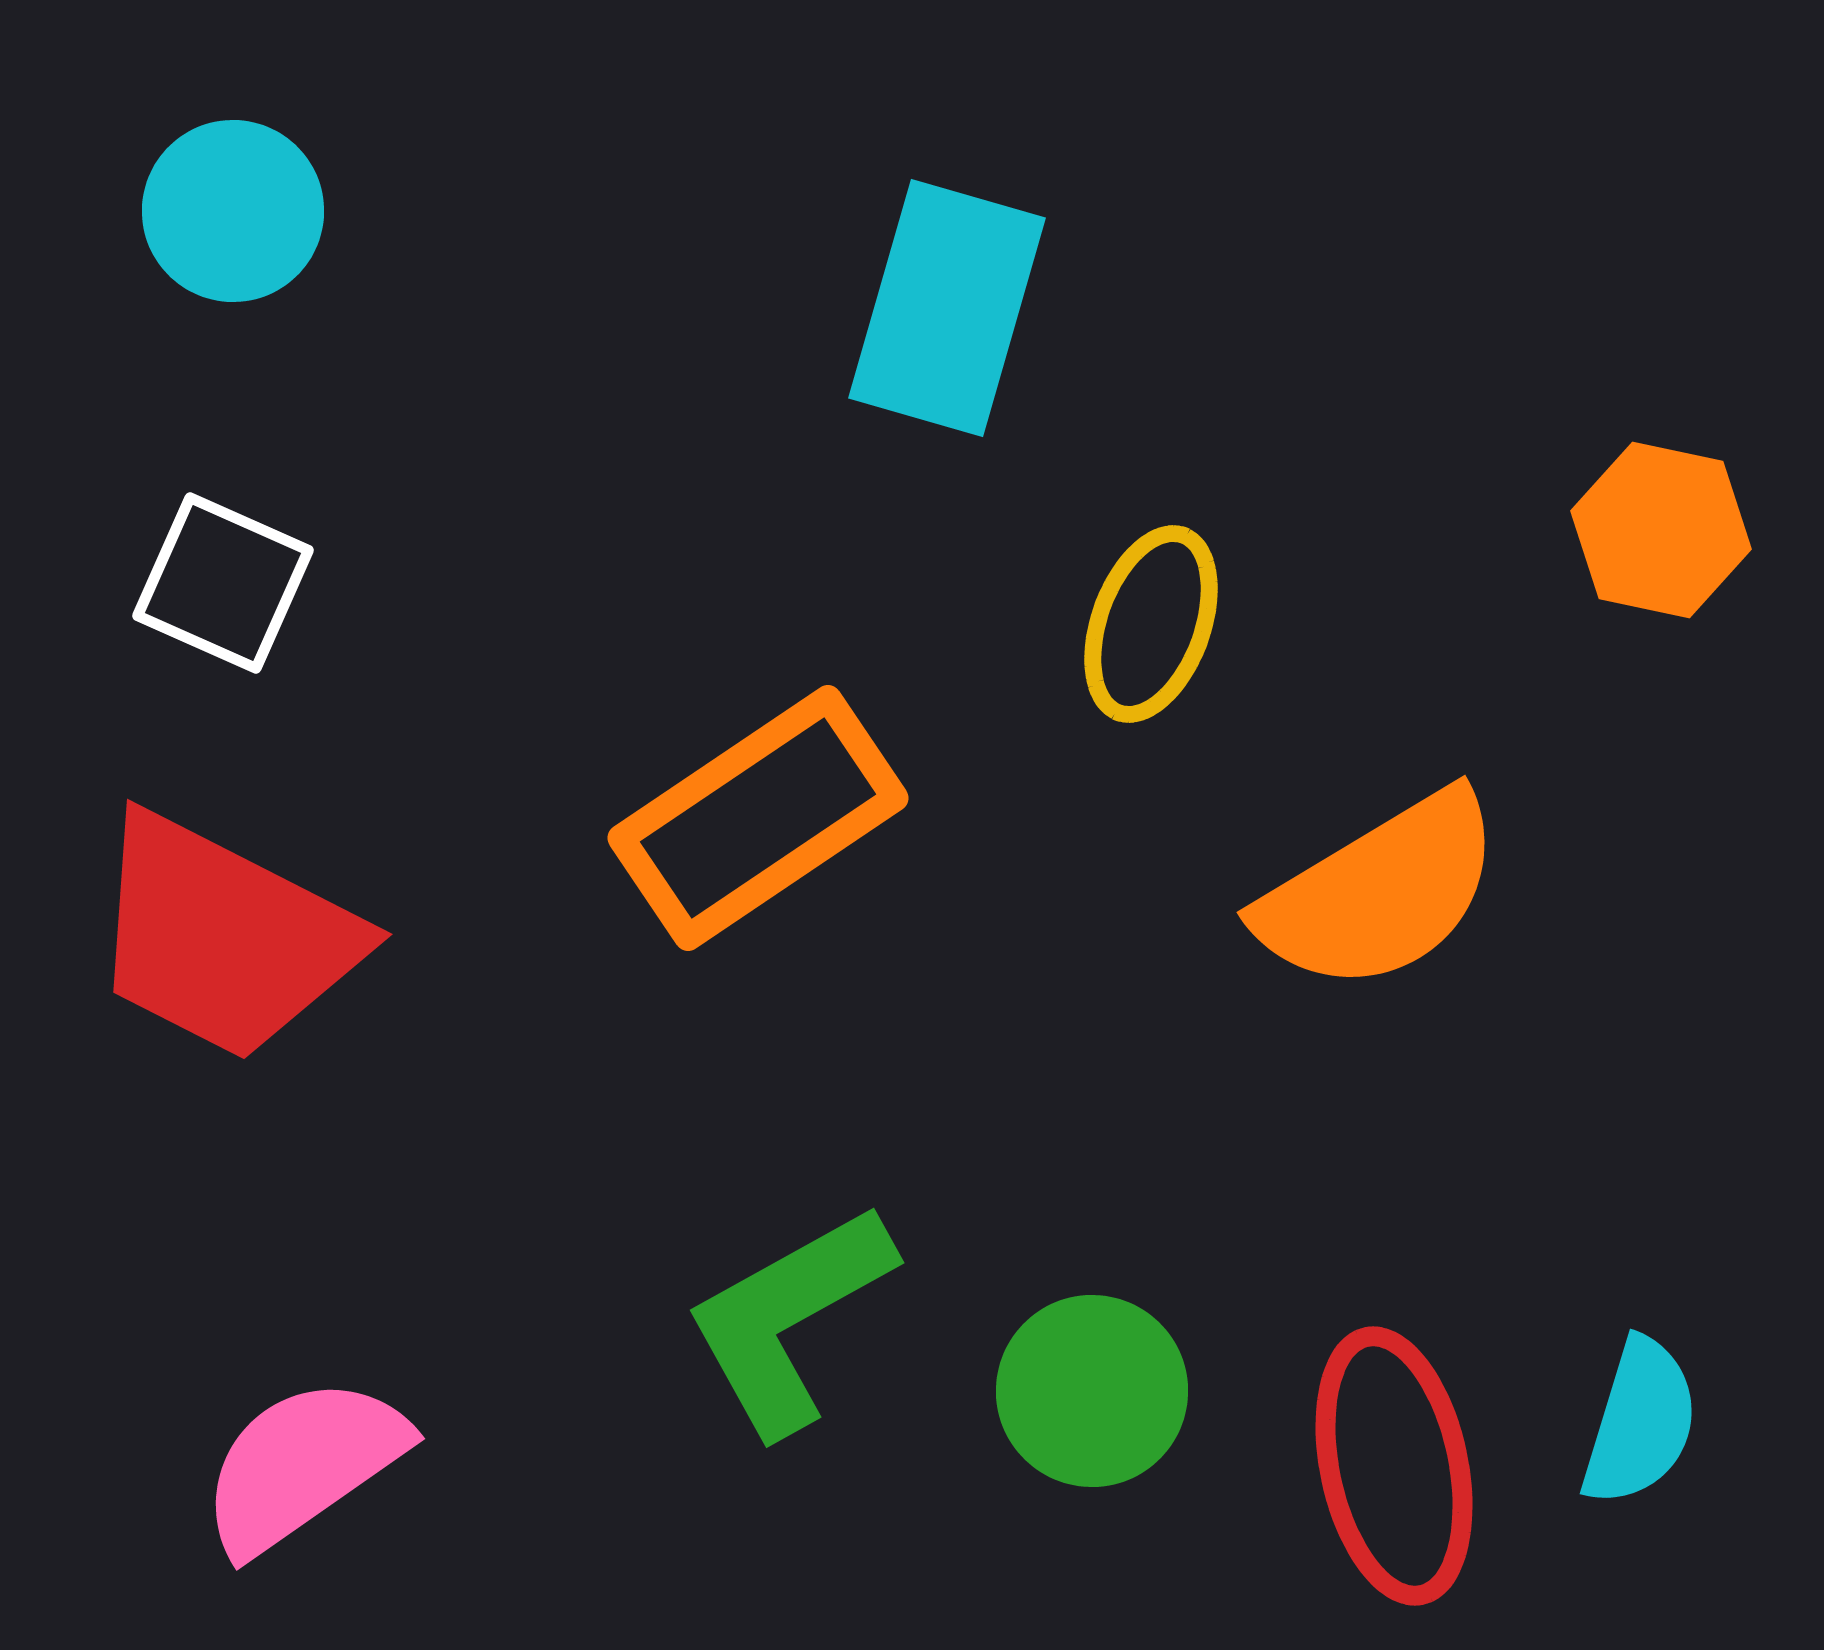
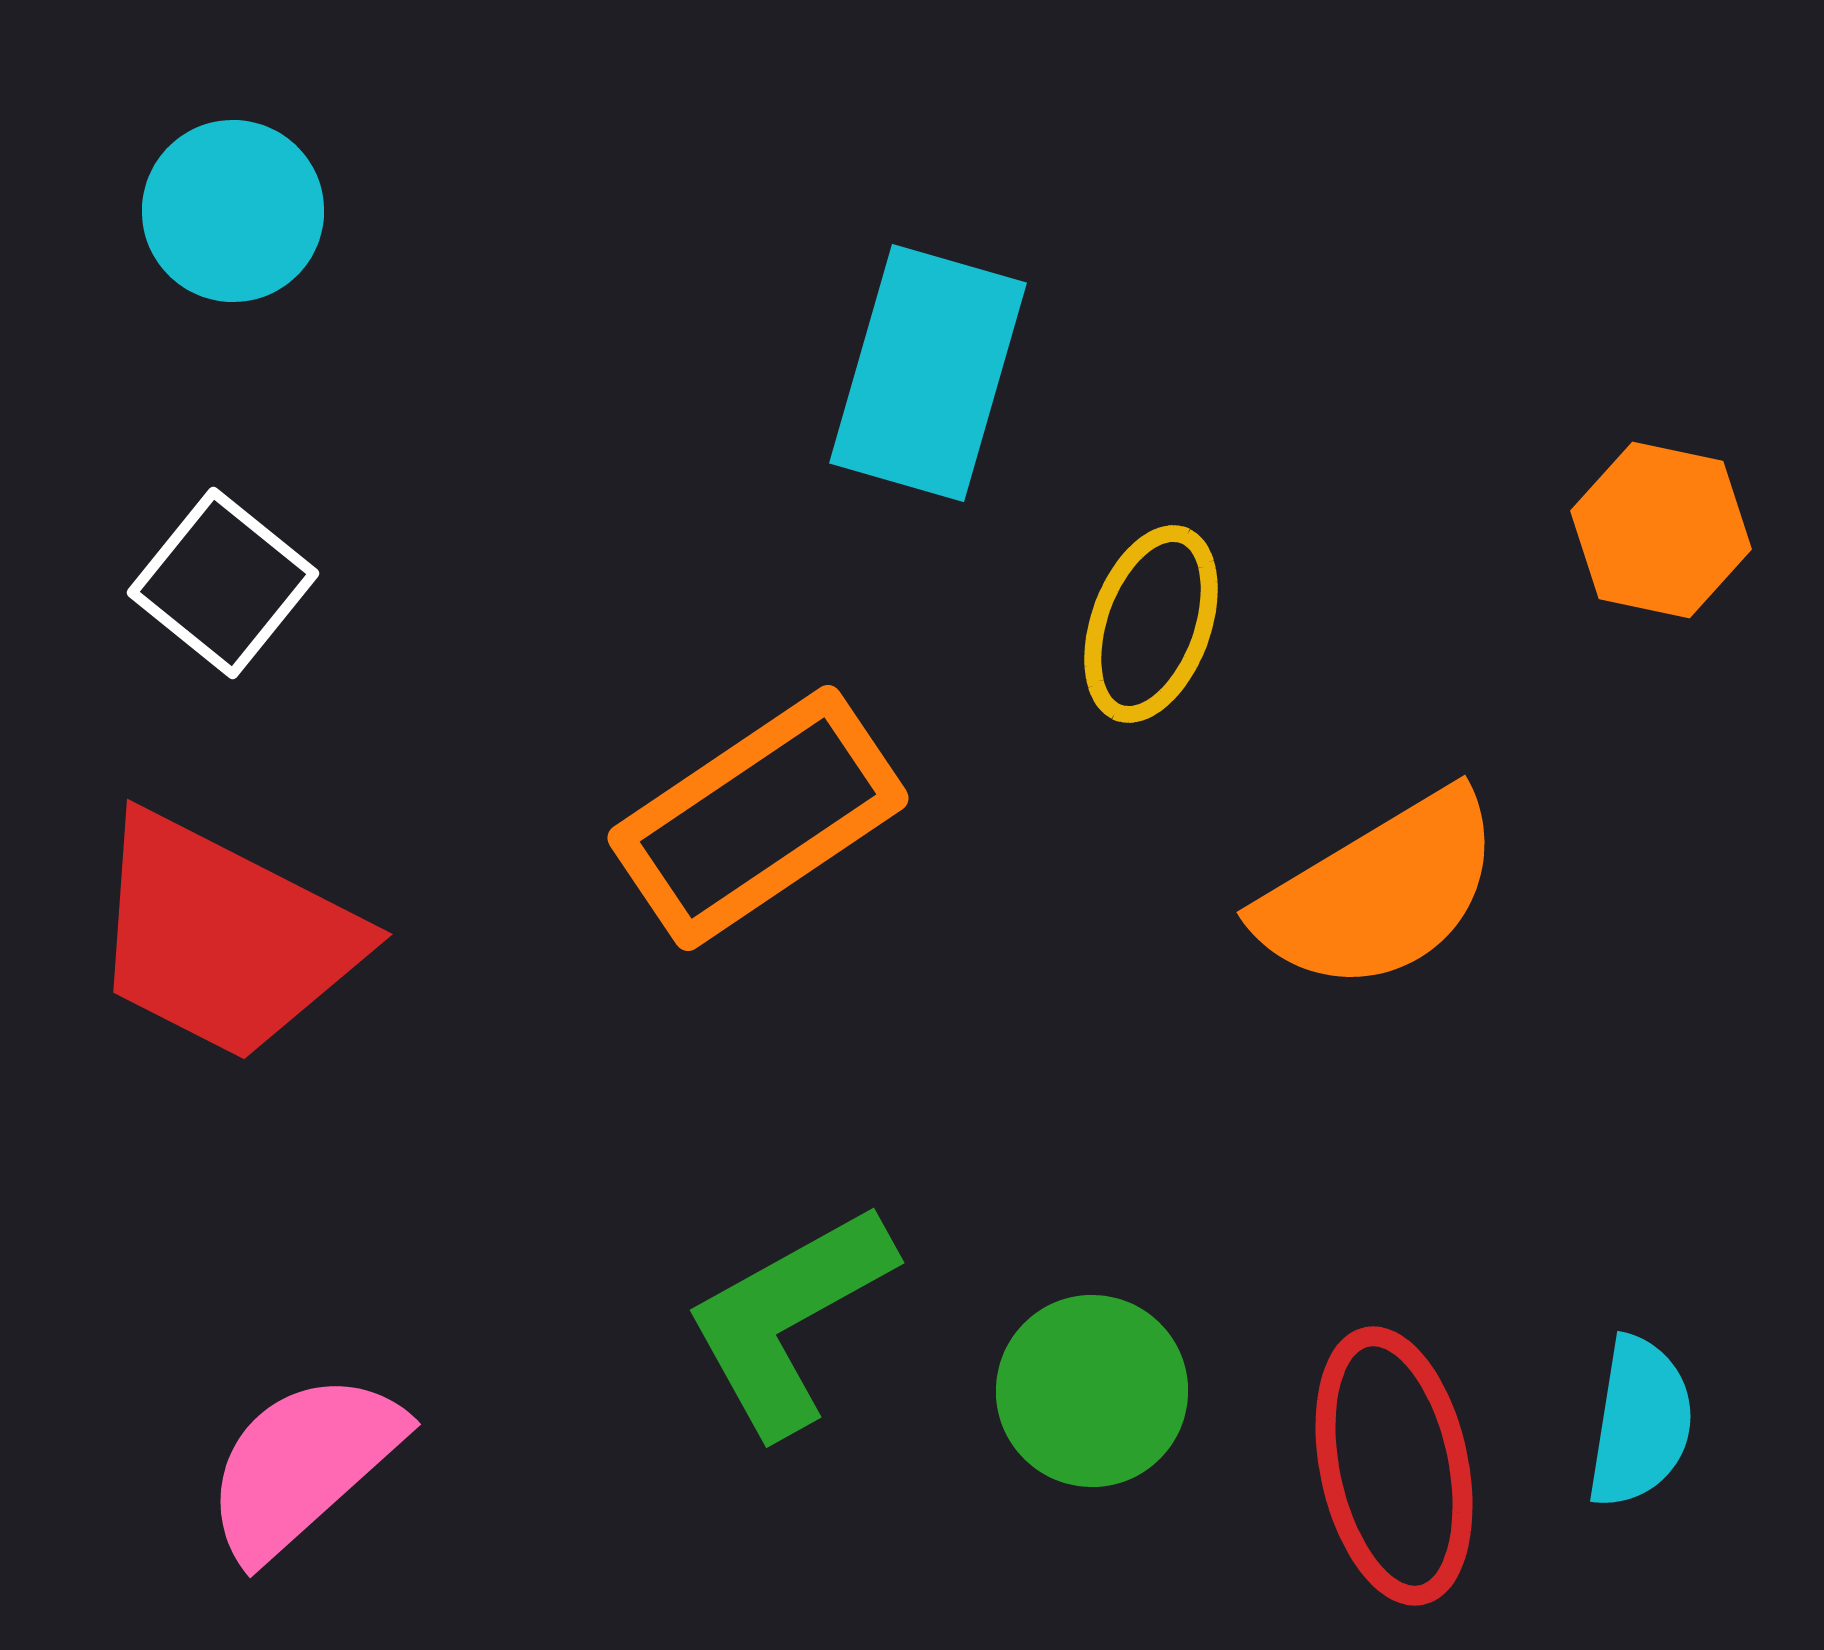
cyan rectangle: moved 19 px left, 65 px down
white square: rotated 15 degrees clockwise
cyan semicircle: rotated 8 degrees counterclockwise
pink semicircle: rotated 7 degrees counterclockwise
